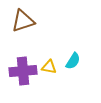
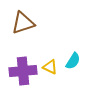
brown triangle: moved 2 px down
yellow triangle: moved 1 px right; rotated 14 degrees clockwise
